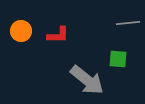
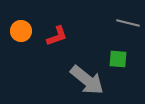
gray line: rotated 20 degrees clockwise
red L-shape: moved 1 px left, 1 px down; rotated 20 degrees counterclockwise
